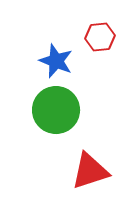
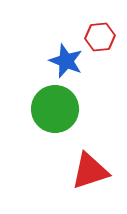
blue star: moved 10 px right
green circle: moved 1 px left, 1 px up
